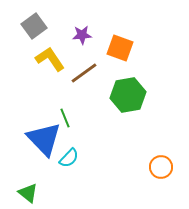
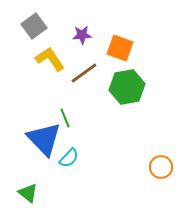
green hexagon: moved 1 px left, 8 px up
